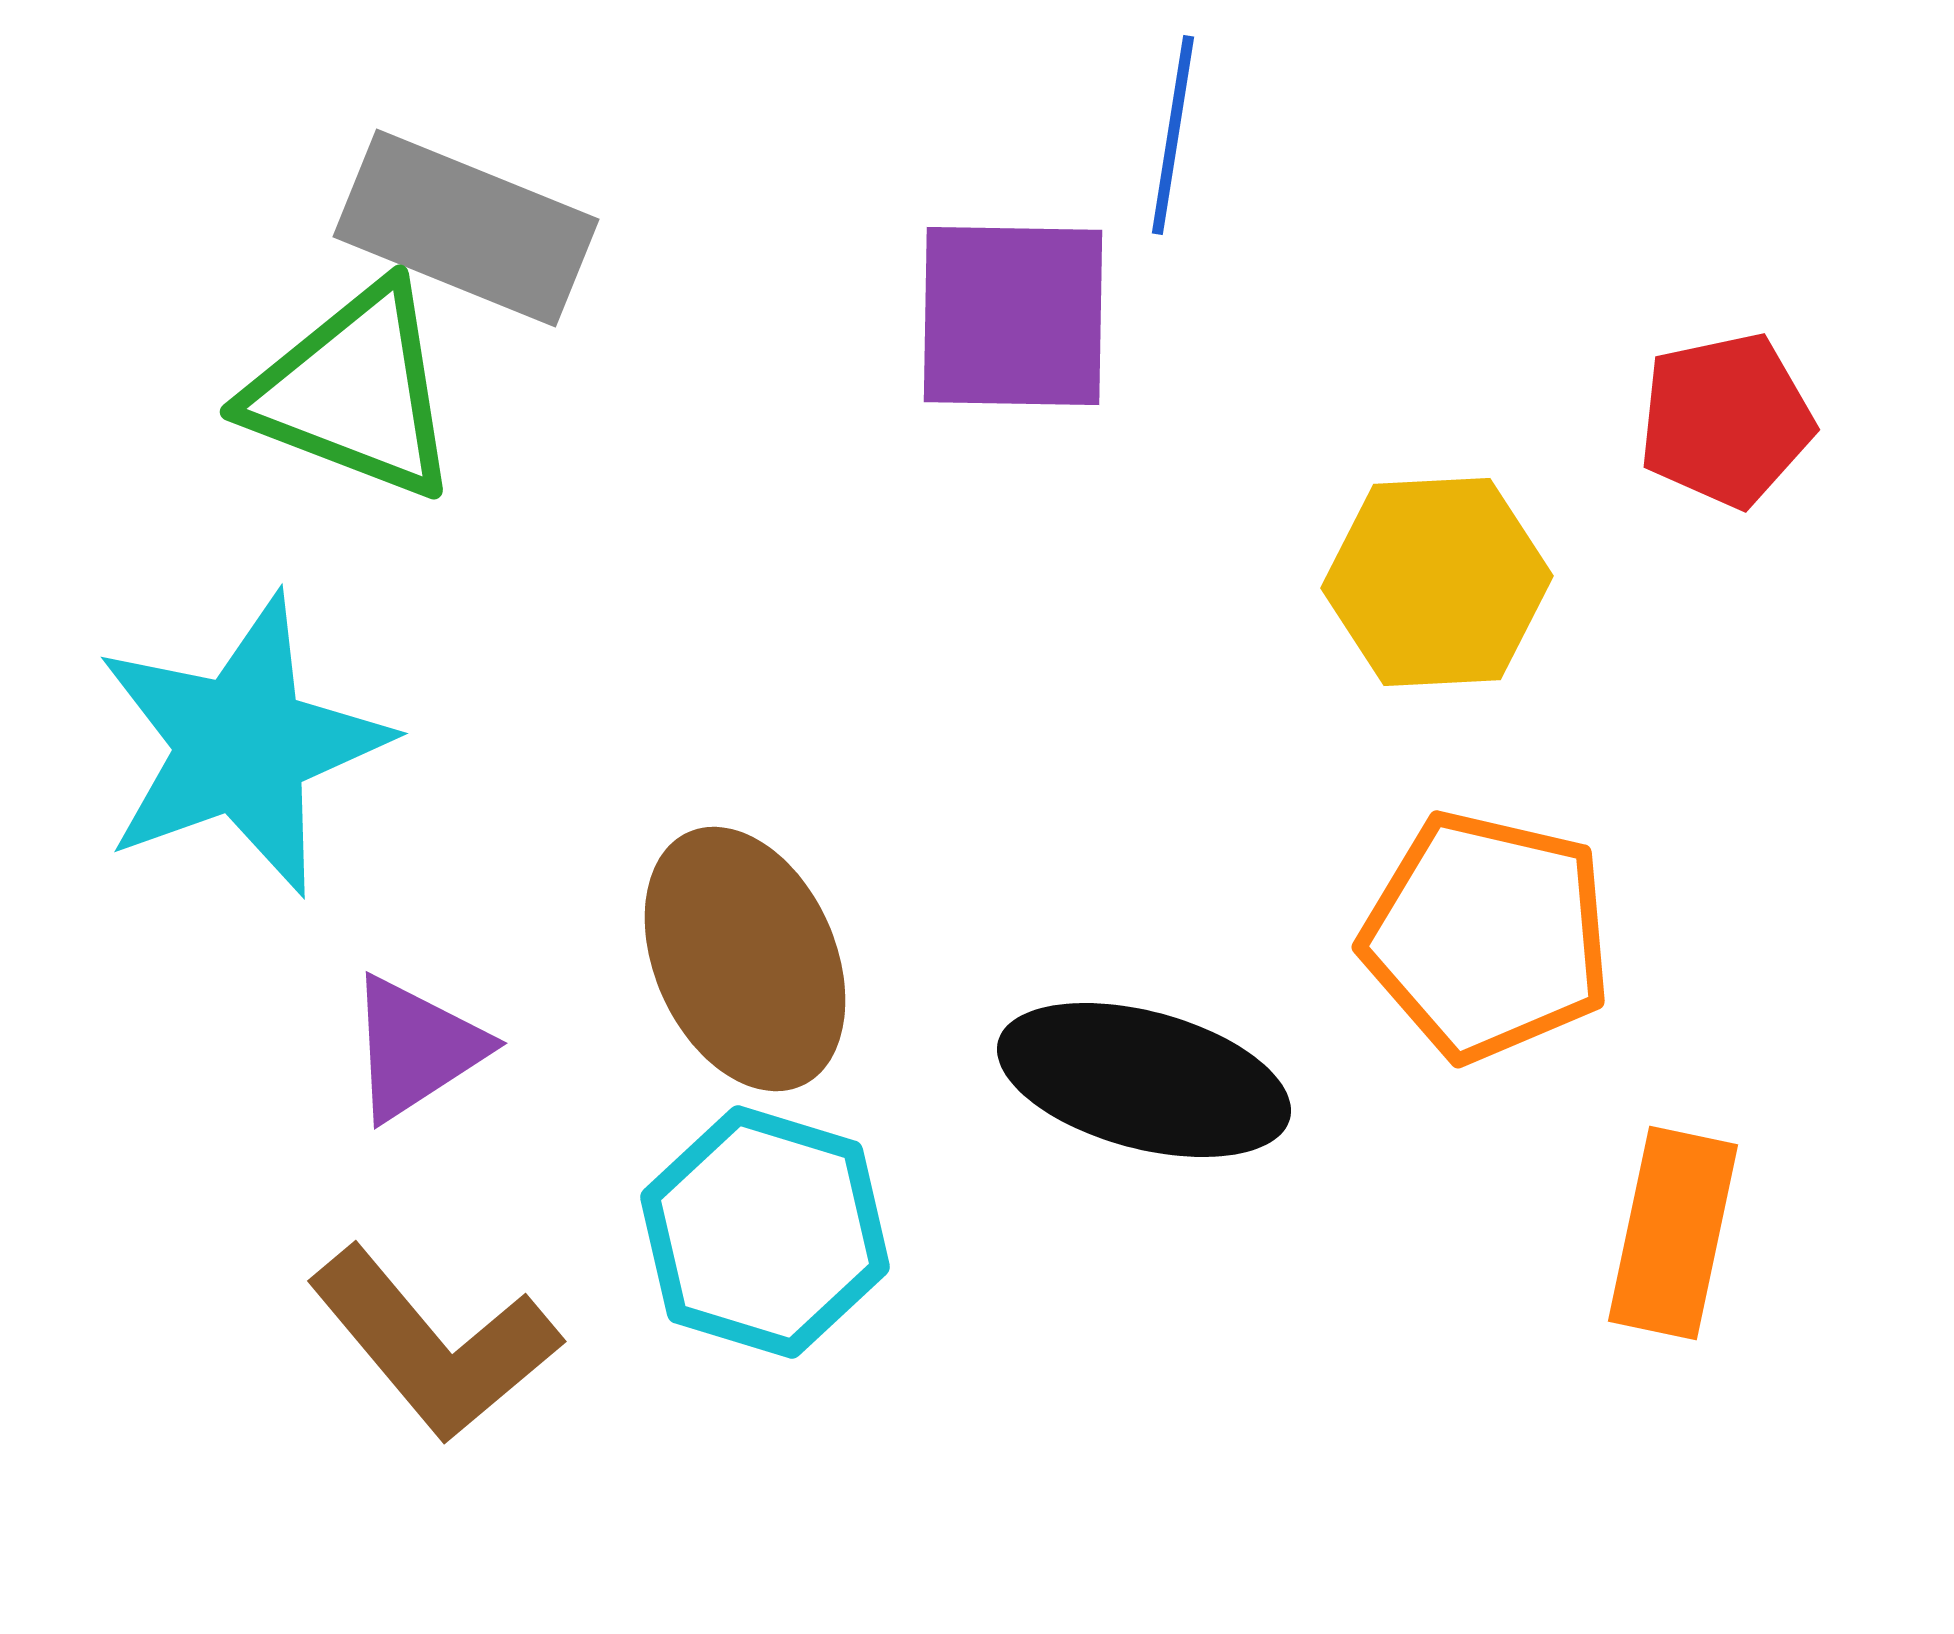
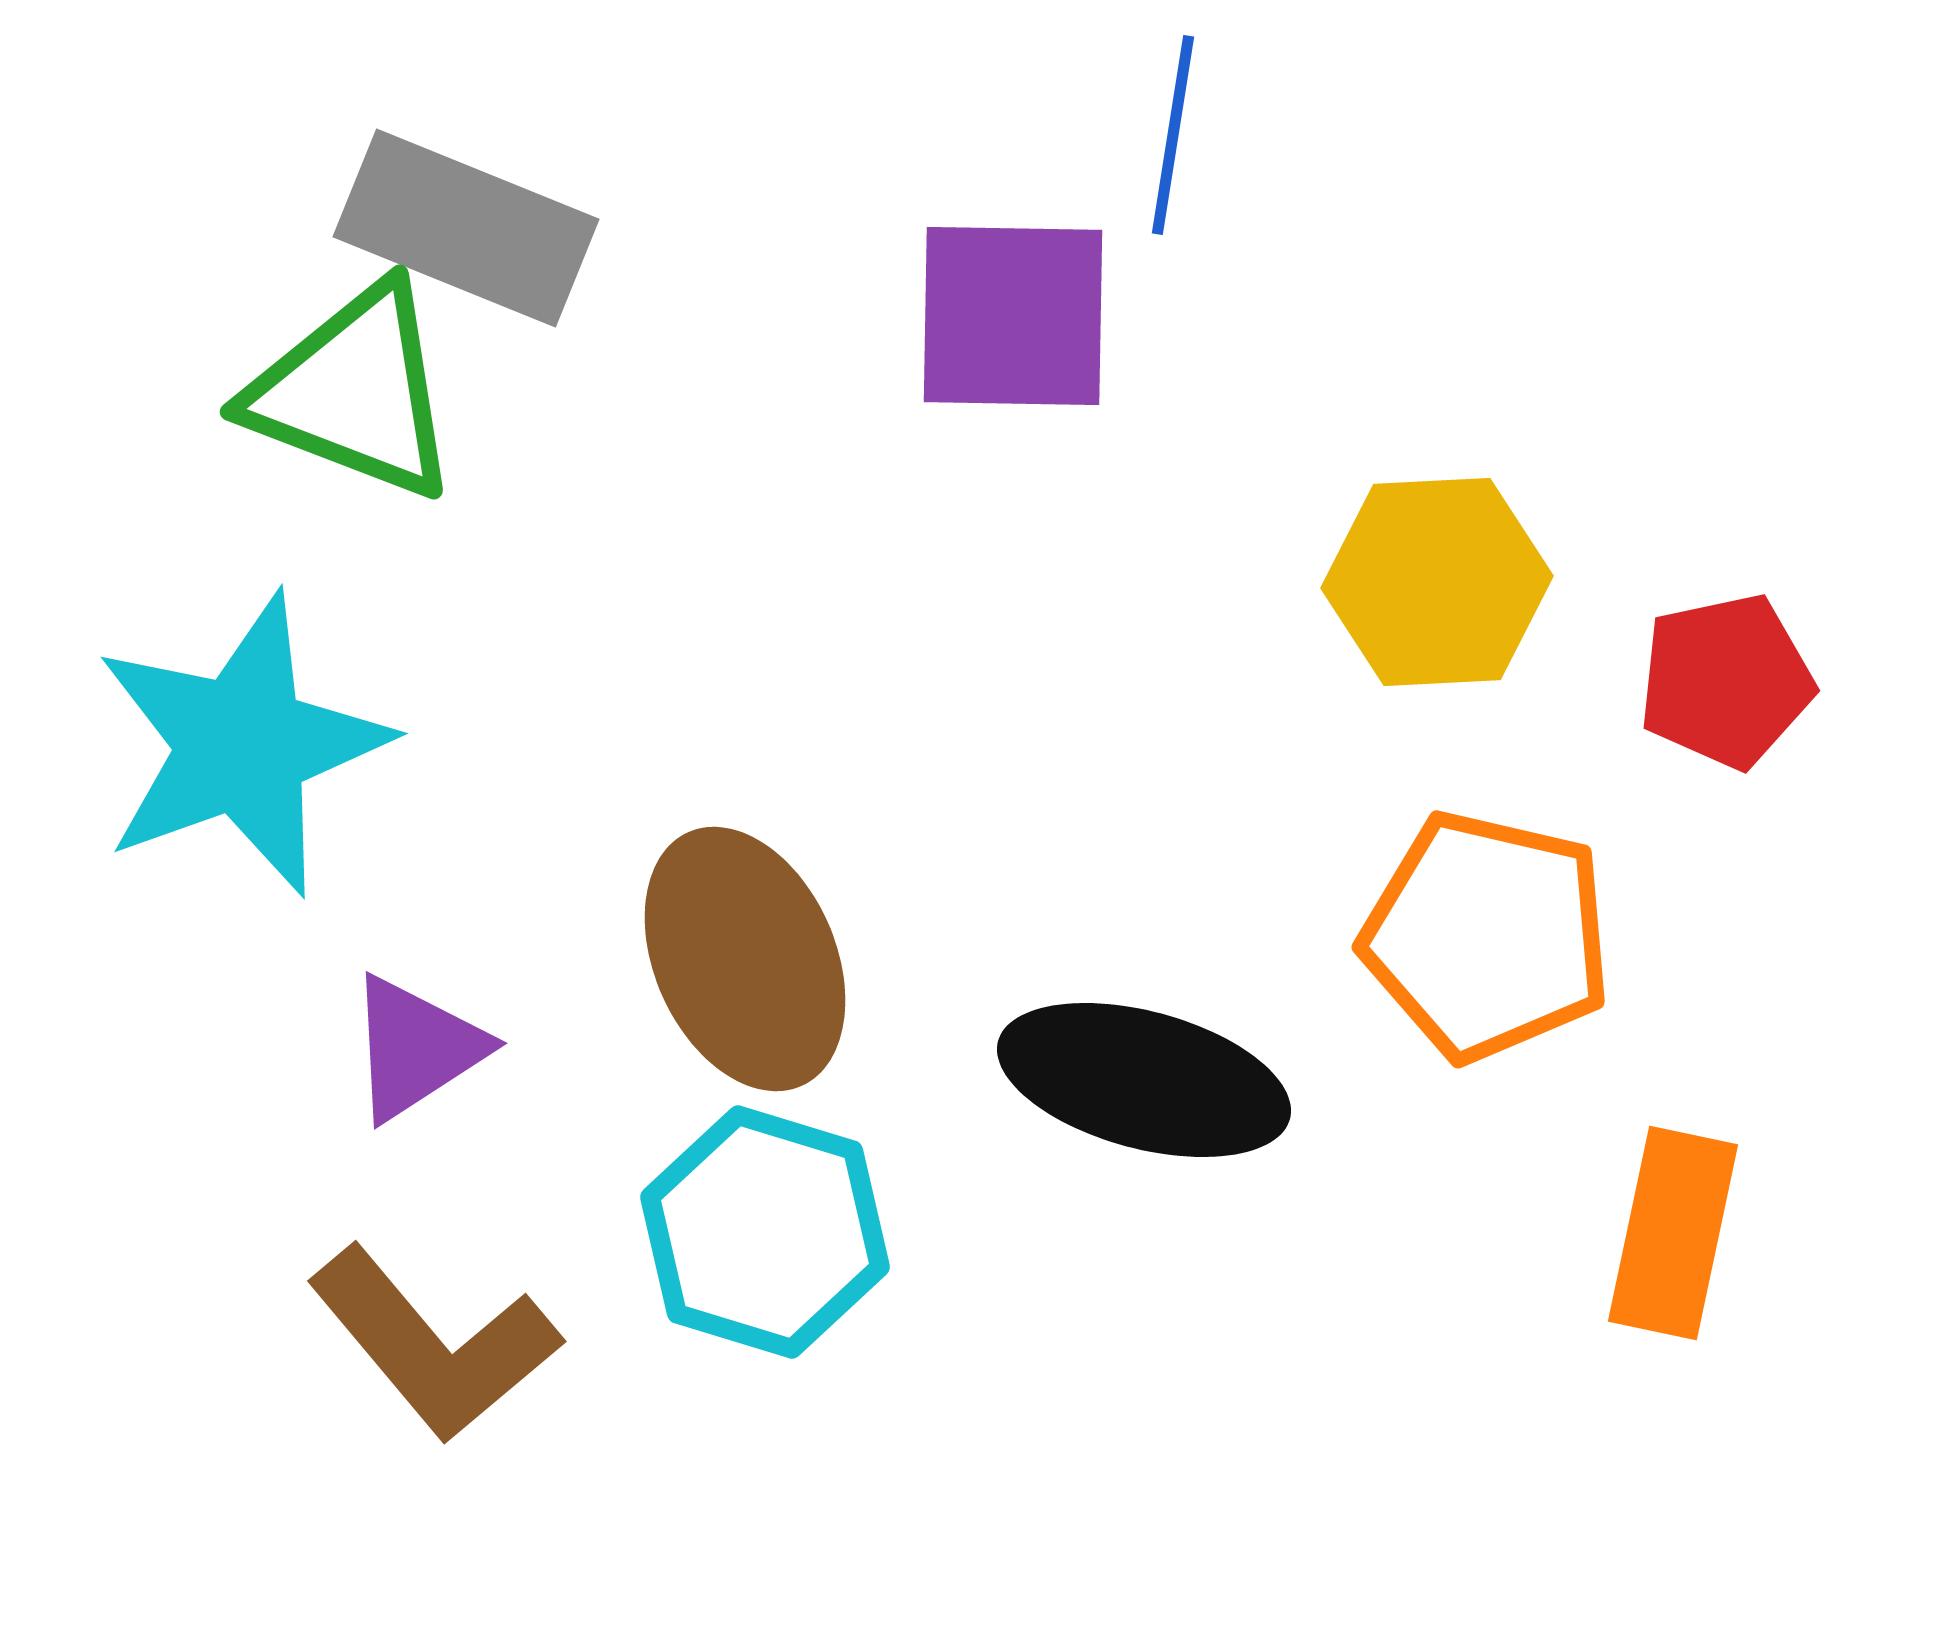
red pentagon: moved 261 px down
